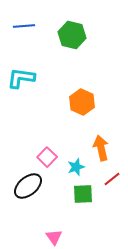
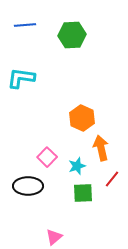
blue line: moved 1 px right, 1 px up
green hexagon: rotated 16 degrees counterclockwise
orange hexagon: moved 16 px down
cyan star: moved 1 px right, 1 px up
red line: rotated 12 degrees counterclockwise
black ellipse: rotated 40 degrees clockwise
green square: moved 1 px up
pink triangle: rotated 24 degrees clockwise
